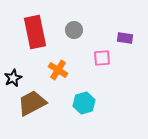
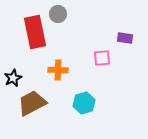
gray circle: moved 16 px left, 16 px up
orange cross: rotated 30 degrees counterclockwise
